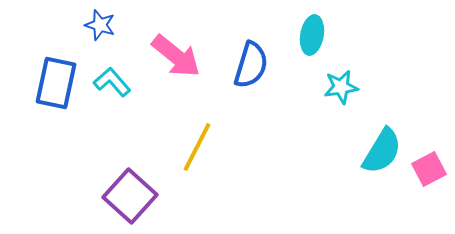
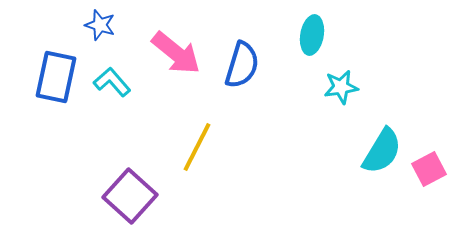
pink arrow: moved 3 px up
blue semicircle: moved 9 px left
blue rectangle: moved 6 px up
